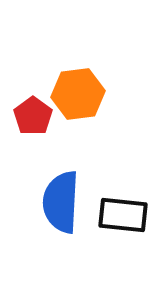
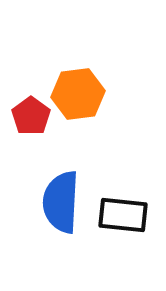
red pentagon: moved 2 px left
